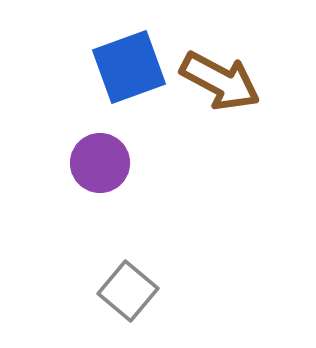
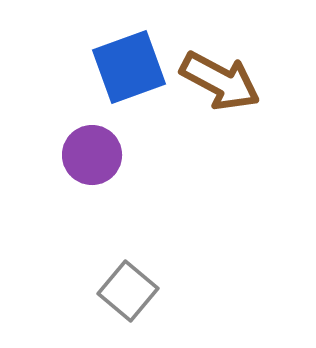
purple circle: moved 8 px left, 8 px up
